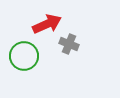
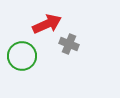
green circle: moved 2 px left
